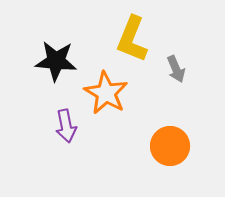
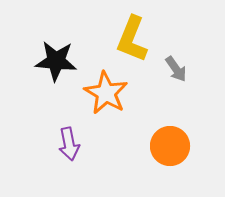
gray arrow: rotated 12 degrees counterclockwise
purple arrow: moved 3 px right, 18 px down
